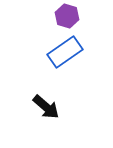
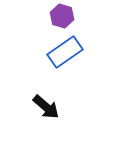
purple hexagon: moved 5 px left
